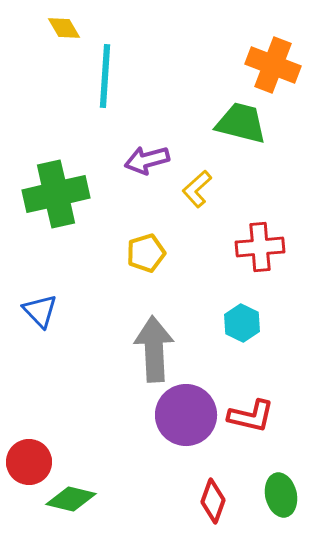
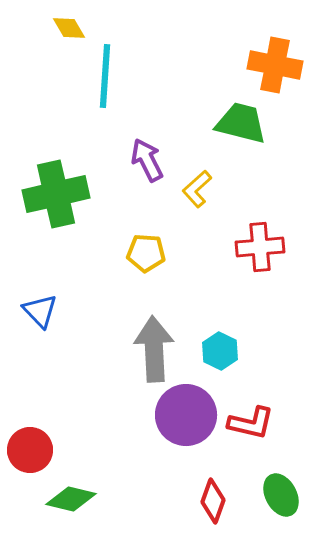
yellow diamond: moved 5 px right
orange cross: moved 2 px right; rotated 10 degrees counterclockwise
purple arrow: rotated 78 degrees clockwise
yellow pentagon: rotated 21 degrees clockwise
cyan hexagon: moved 22 px left, 28 px down
red L-shape: moved 7 px down
red circle: moved 1 px right, 12 px up
green ellipse: rotated 15 degrees counterclockwise
